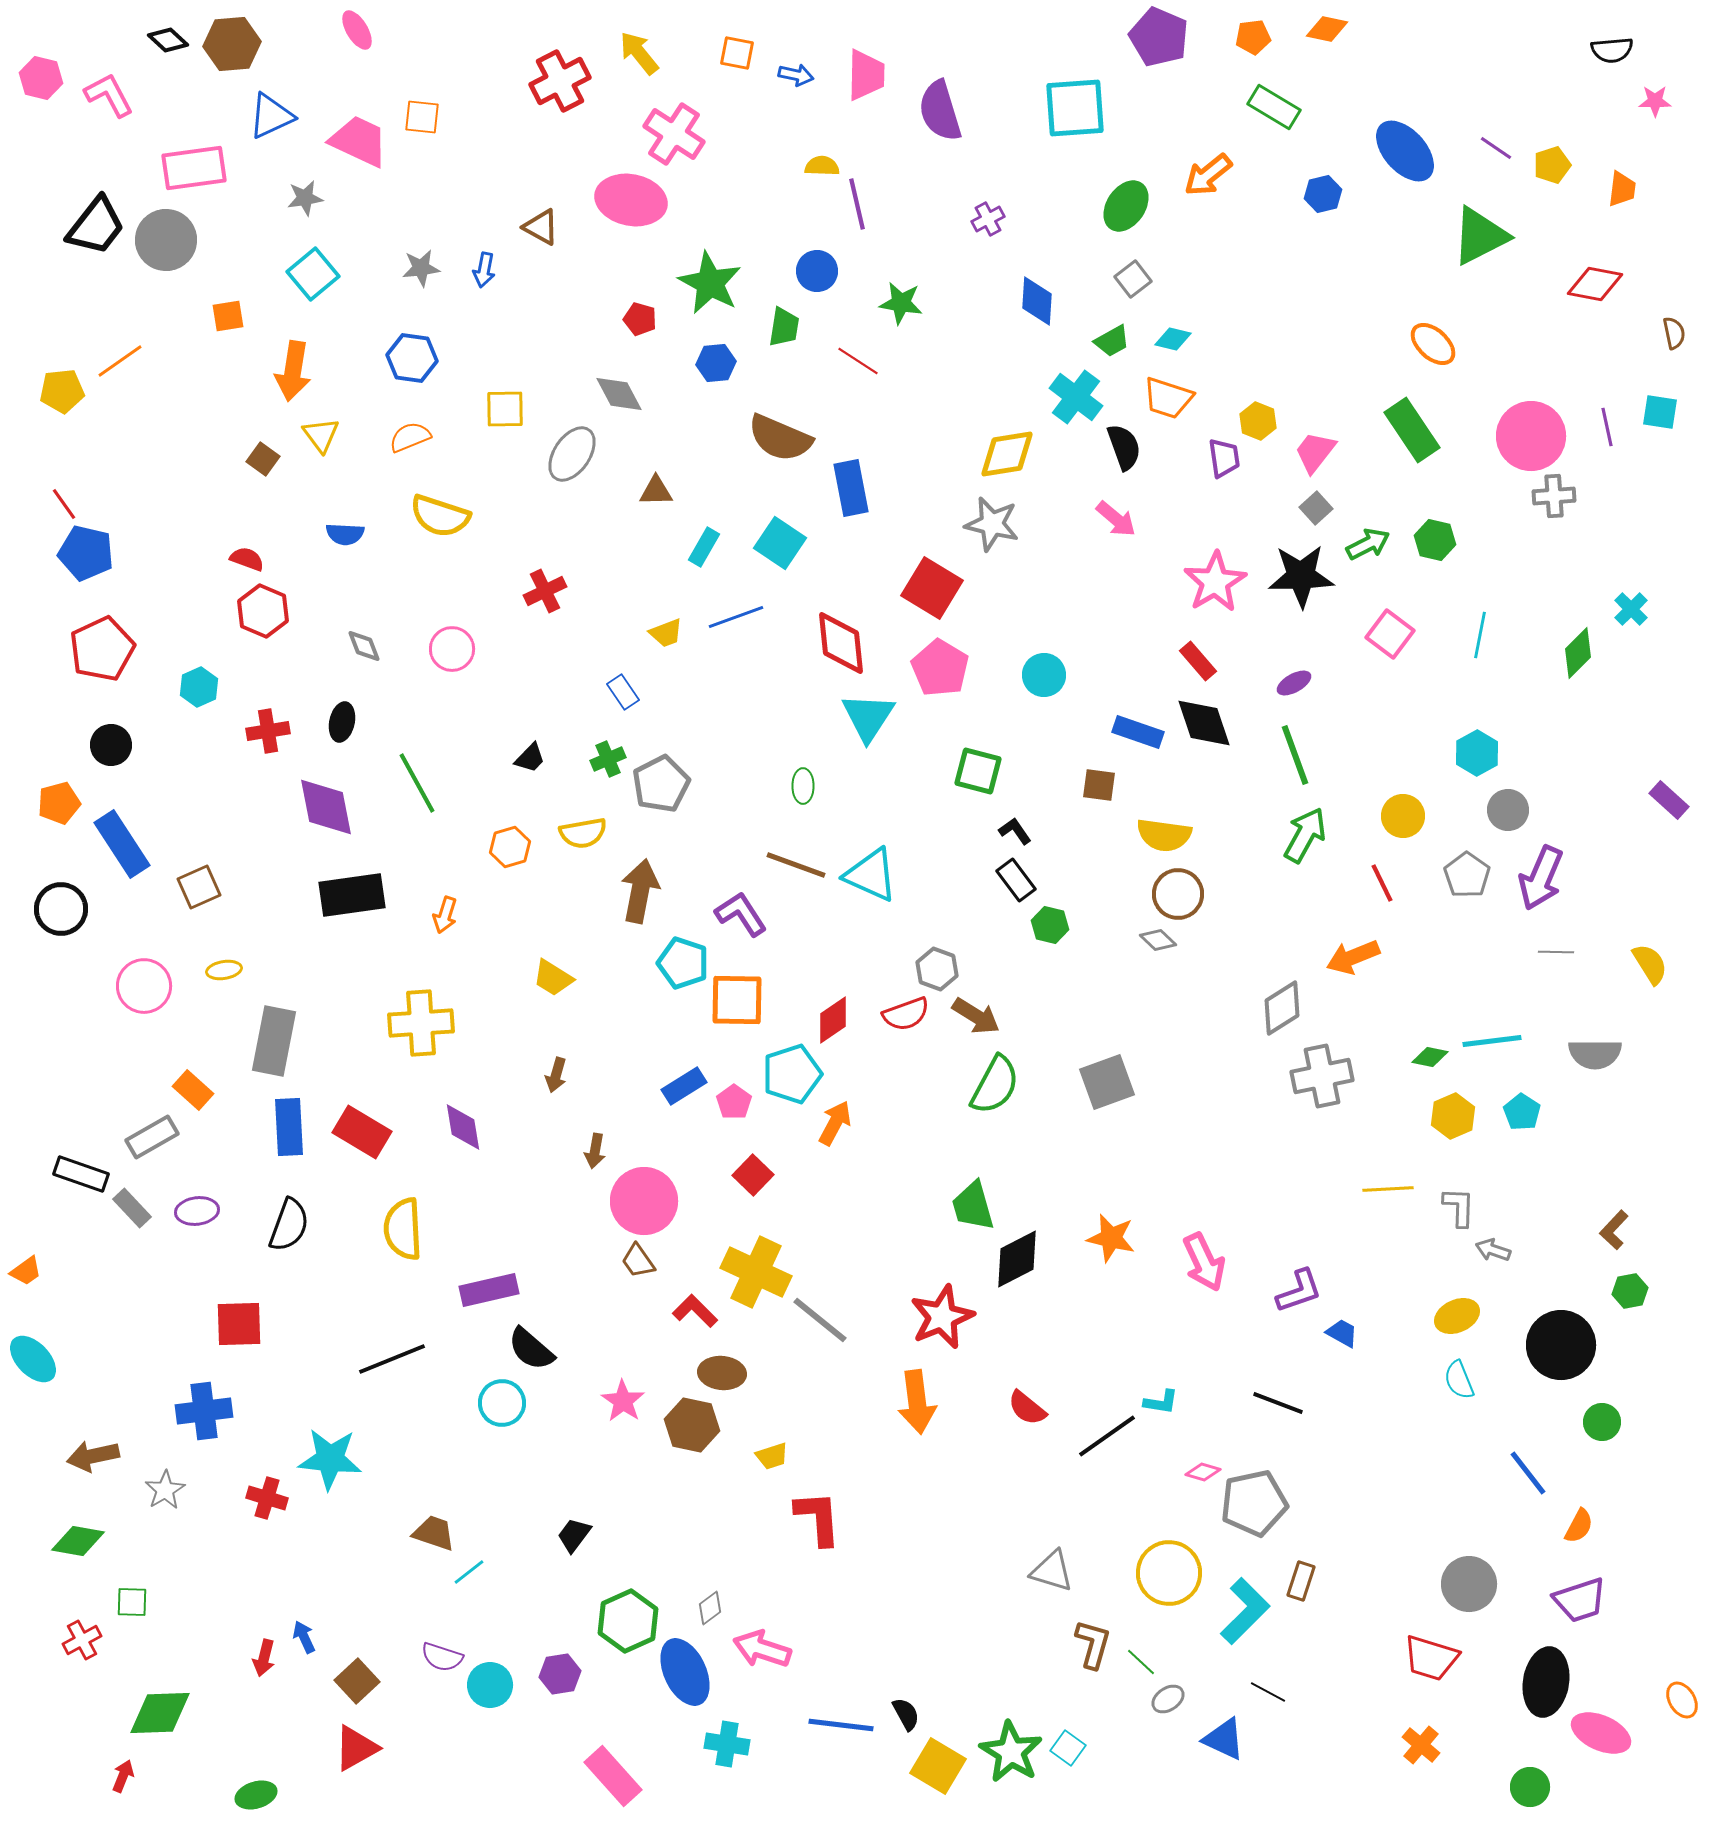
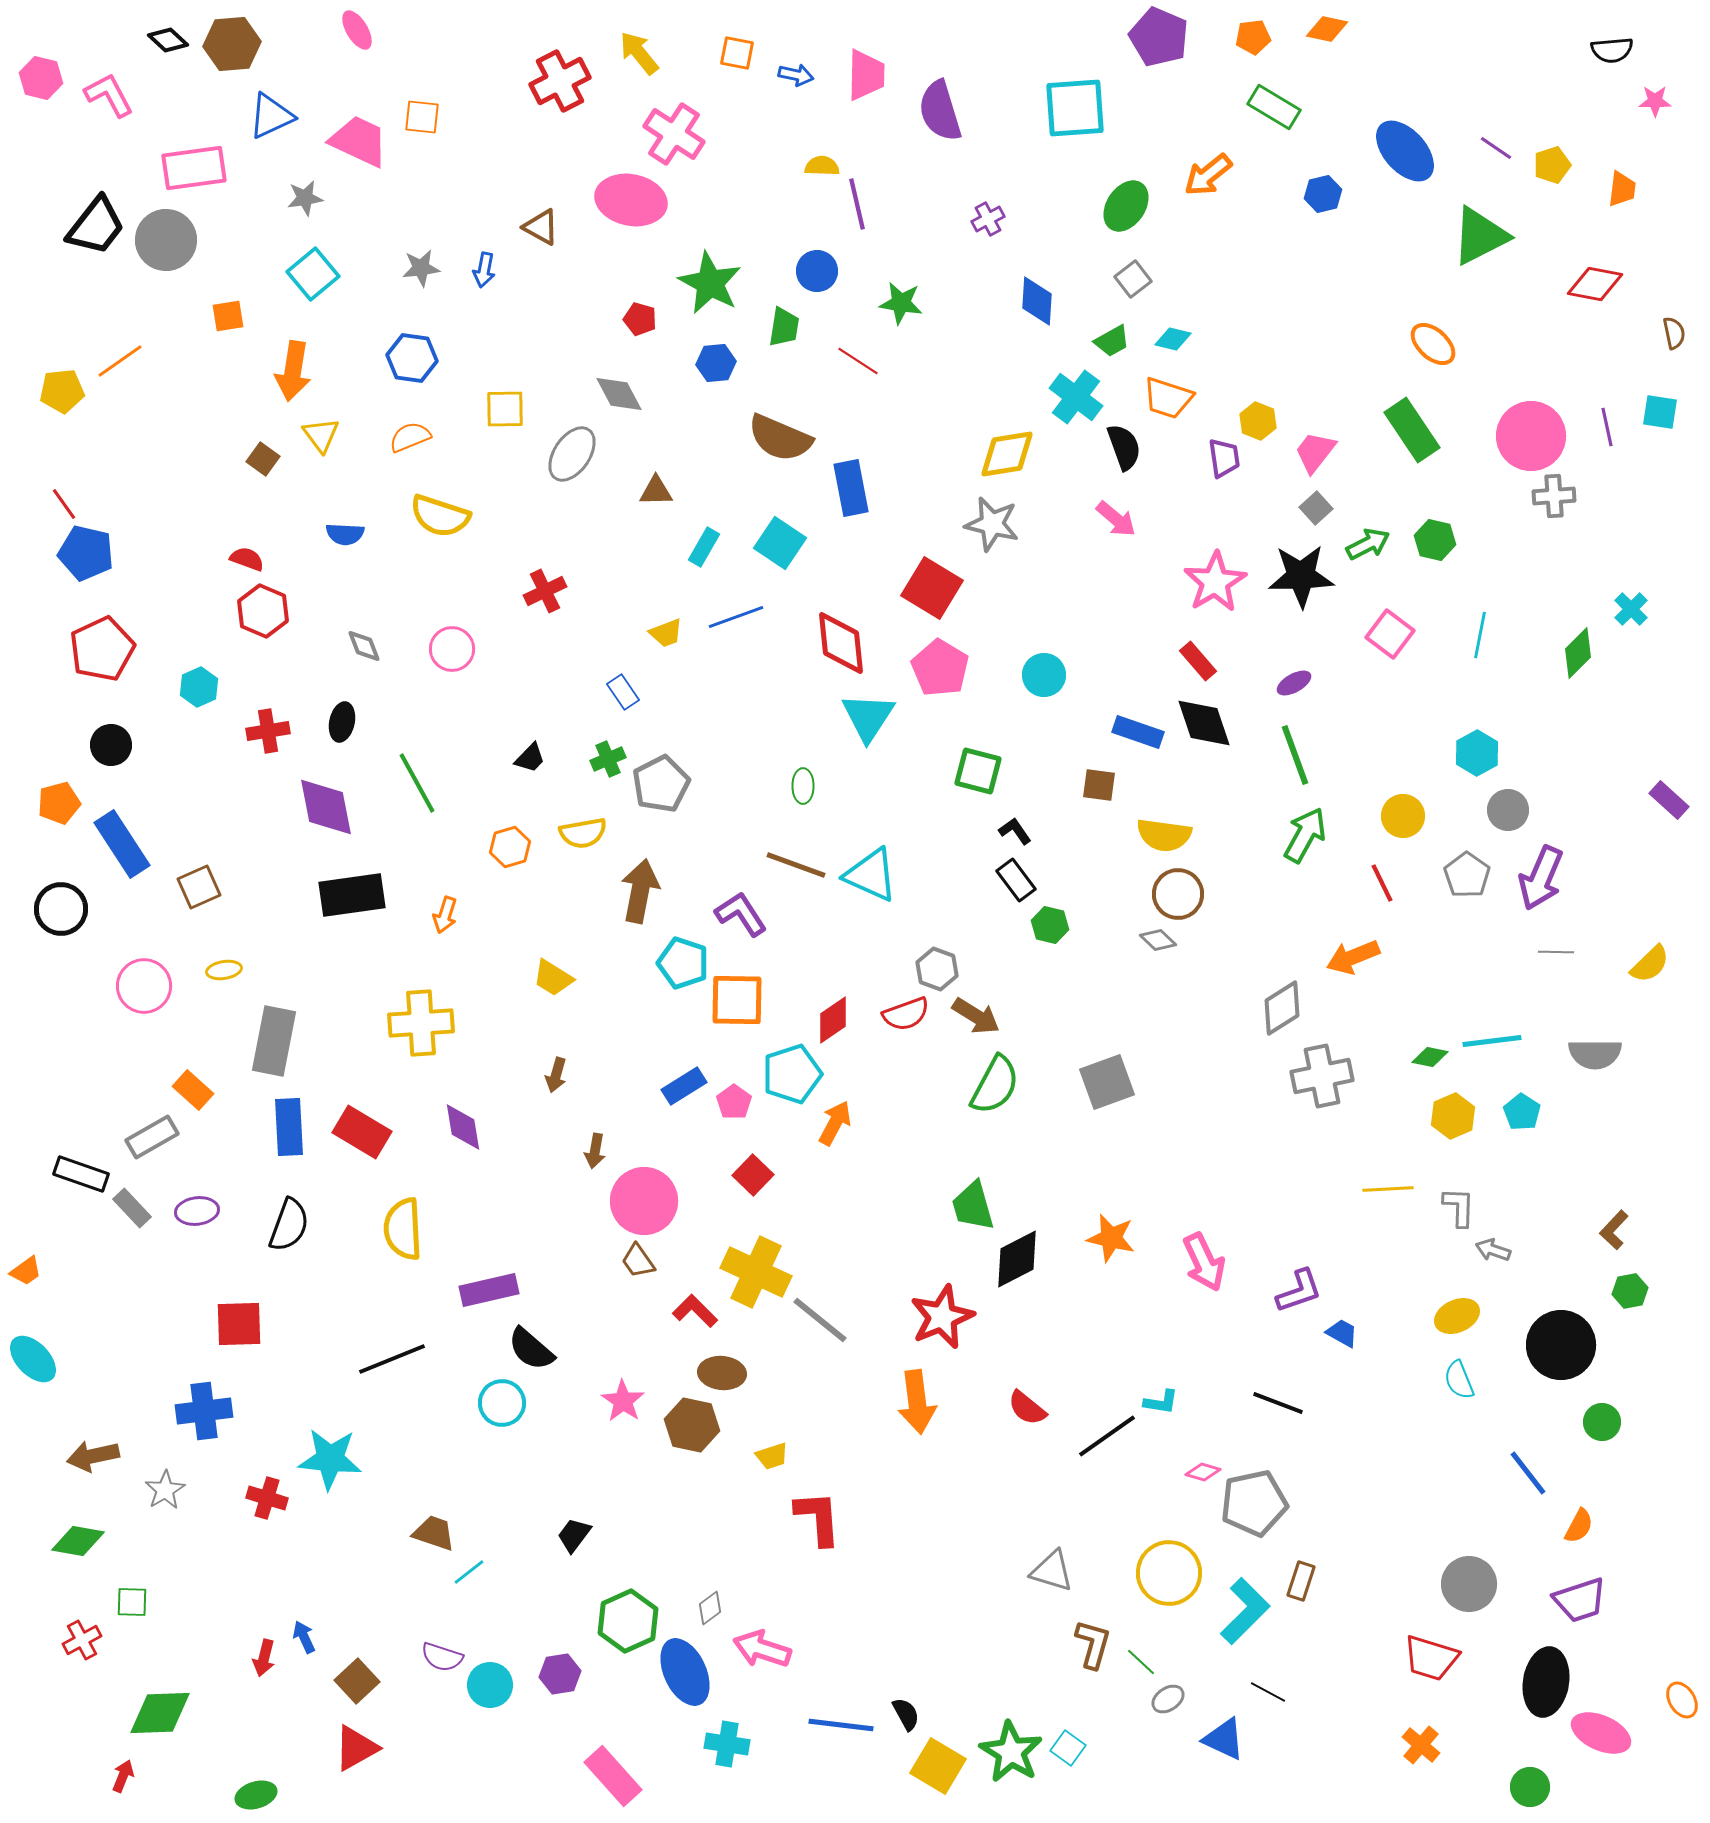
yellow semicircle at (1650, 964): rotated 78 degrees clockwise
